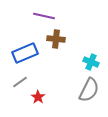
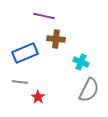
cyan cross: moved 10 px left
gray line: rotated 42 degrees clockwise
